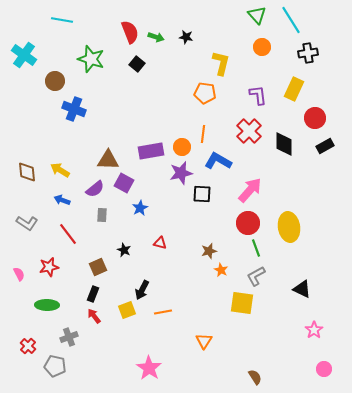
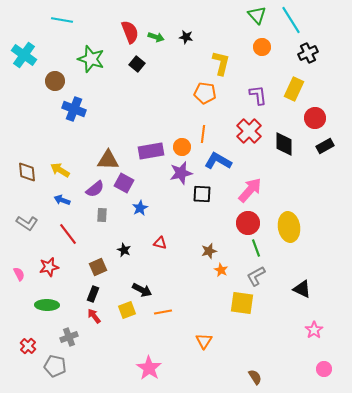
black cross at (308, 53): rotated 18 degrees counterclockwise
black arrow at (142, 290): rotated 90 degrees counterclockwise
